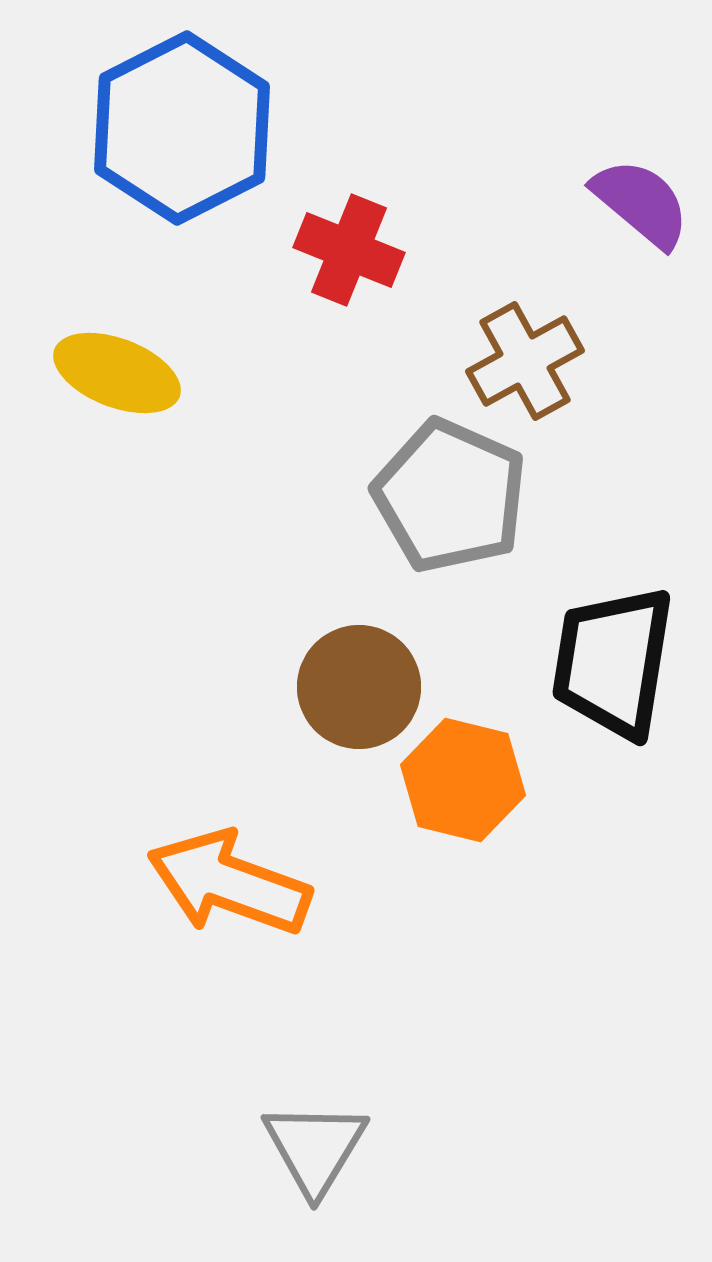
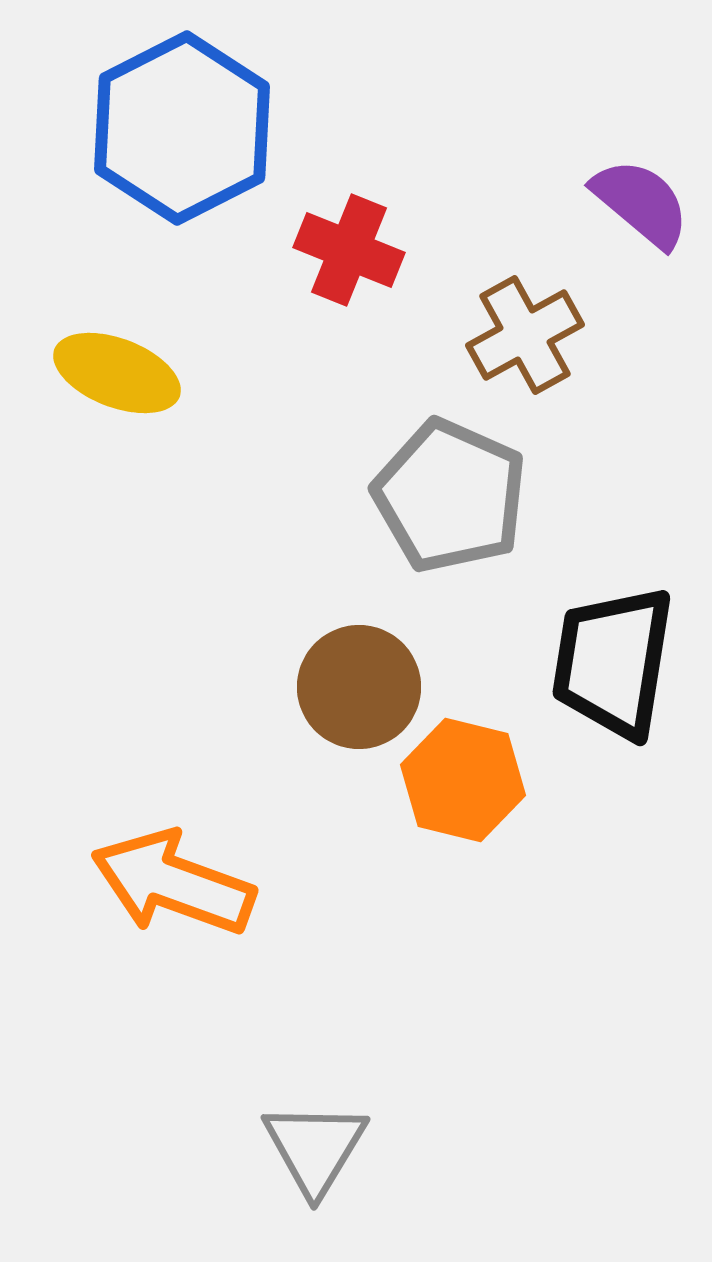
brown cross: moved 26 px up
orange arrow: moved 56 px left
